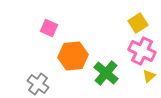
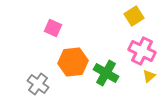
yellow square: moved 4 px left, 7 px up
pink square: moved 4 px right
orange hexagon: moved 6 px down
green cross: rotated 10 degrees counterclockwise
